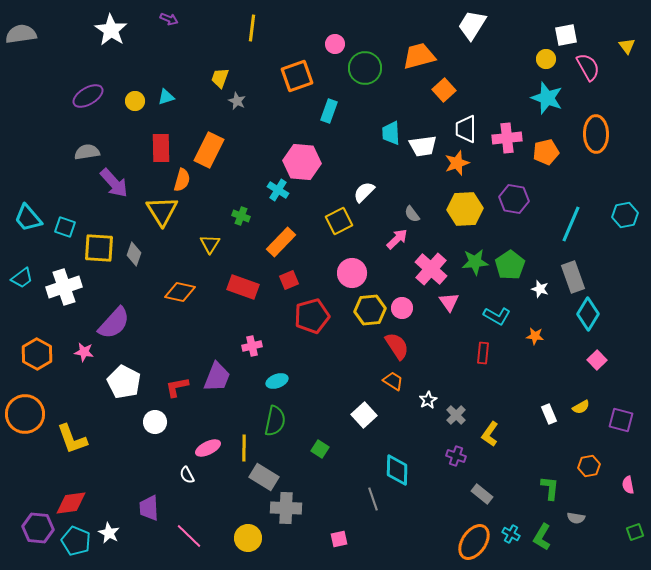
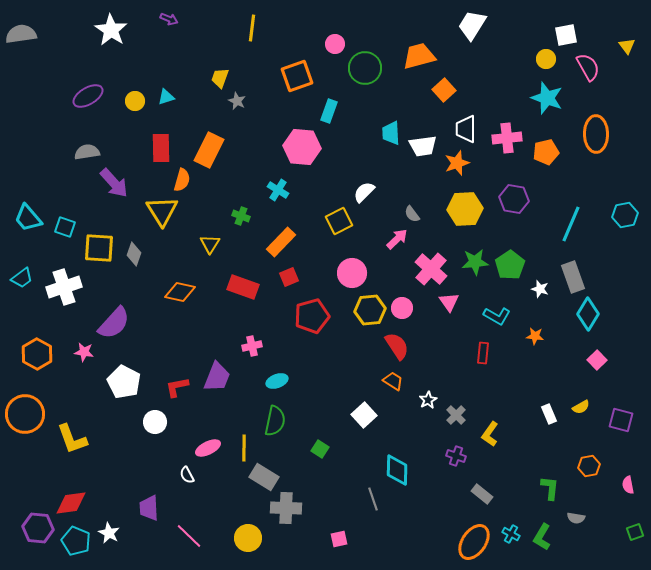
pink hexagon at (302, 162): moved 15 px up
red square at (289, 280): moved 3 px up
